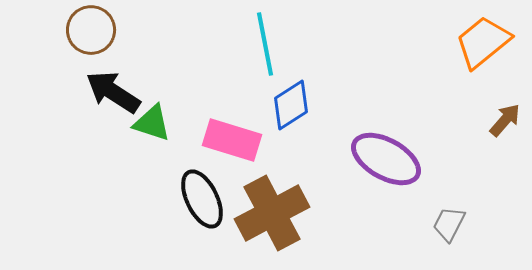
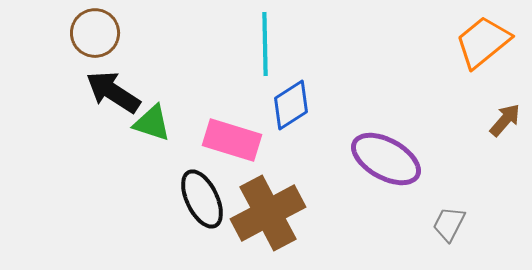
brown circle: moved 4 px right, 3 px down
cyan line: rotated 10 degrees clockwise
brown cross: moved 4 px left
